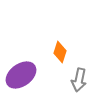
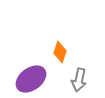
purple ellipse: moved 10 px right, 4 px down
